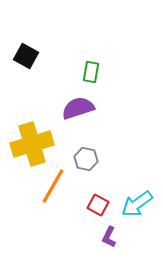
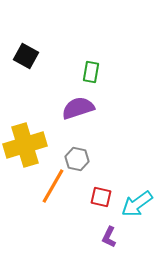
yellow cross: moved 7 px left, 1 px down
gray hexagon: moved 9 px left
red square: moved 3 px right, 8 px up; rotated 15 degrees counterclockwise
